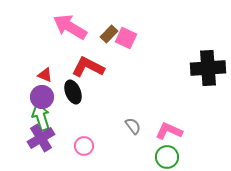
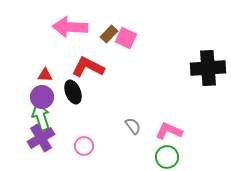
pink arrow: rotated 28 degrees counterclockwise
red triangle: rotated 21 degrees counterclockwise
